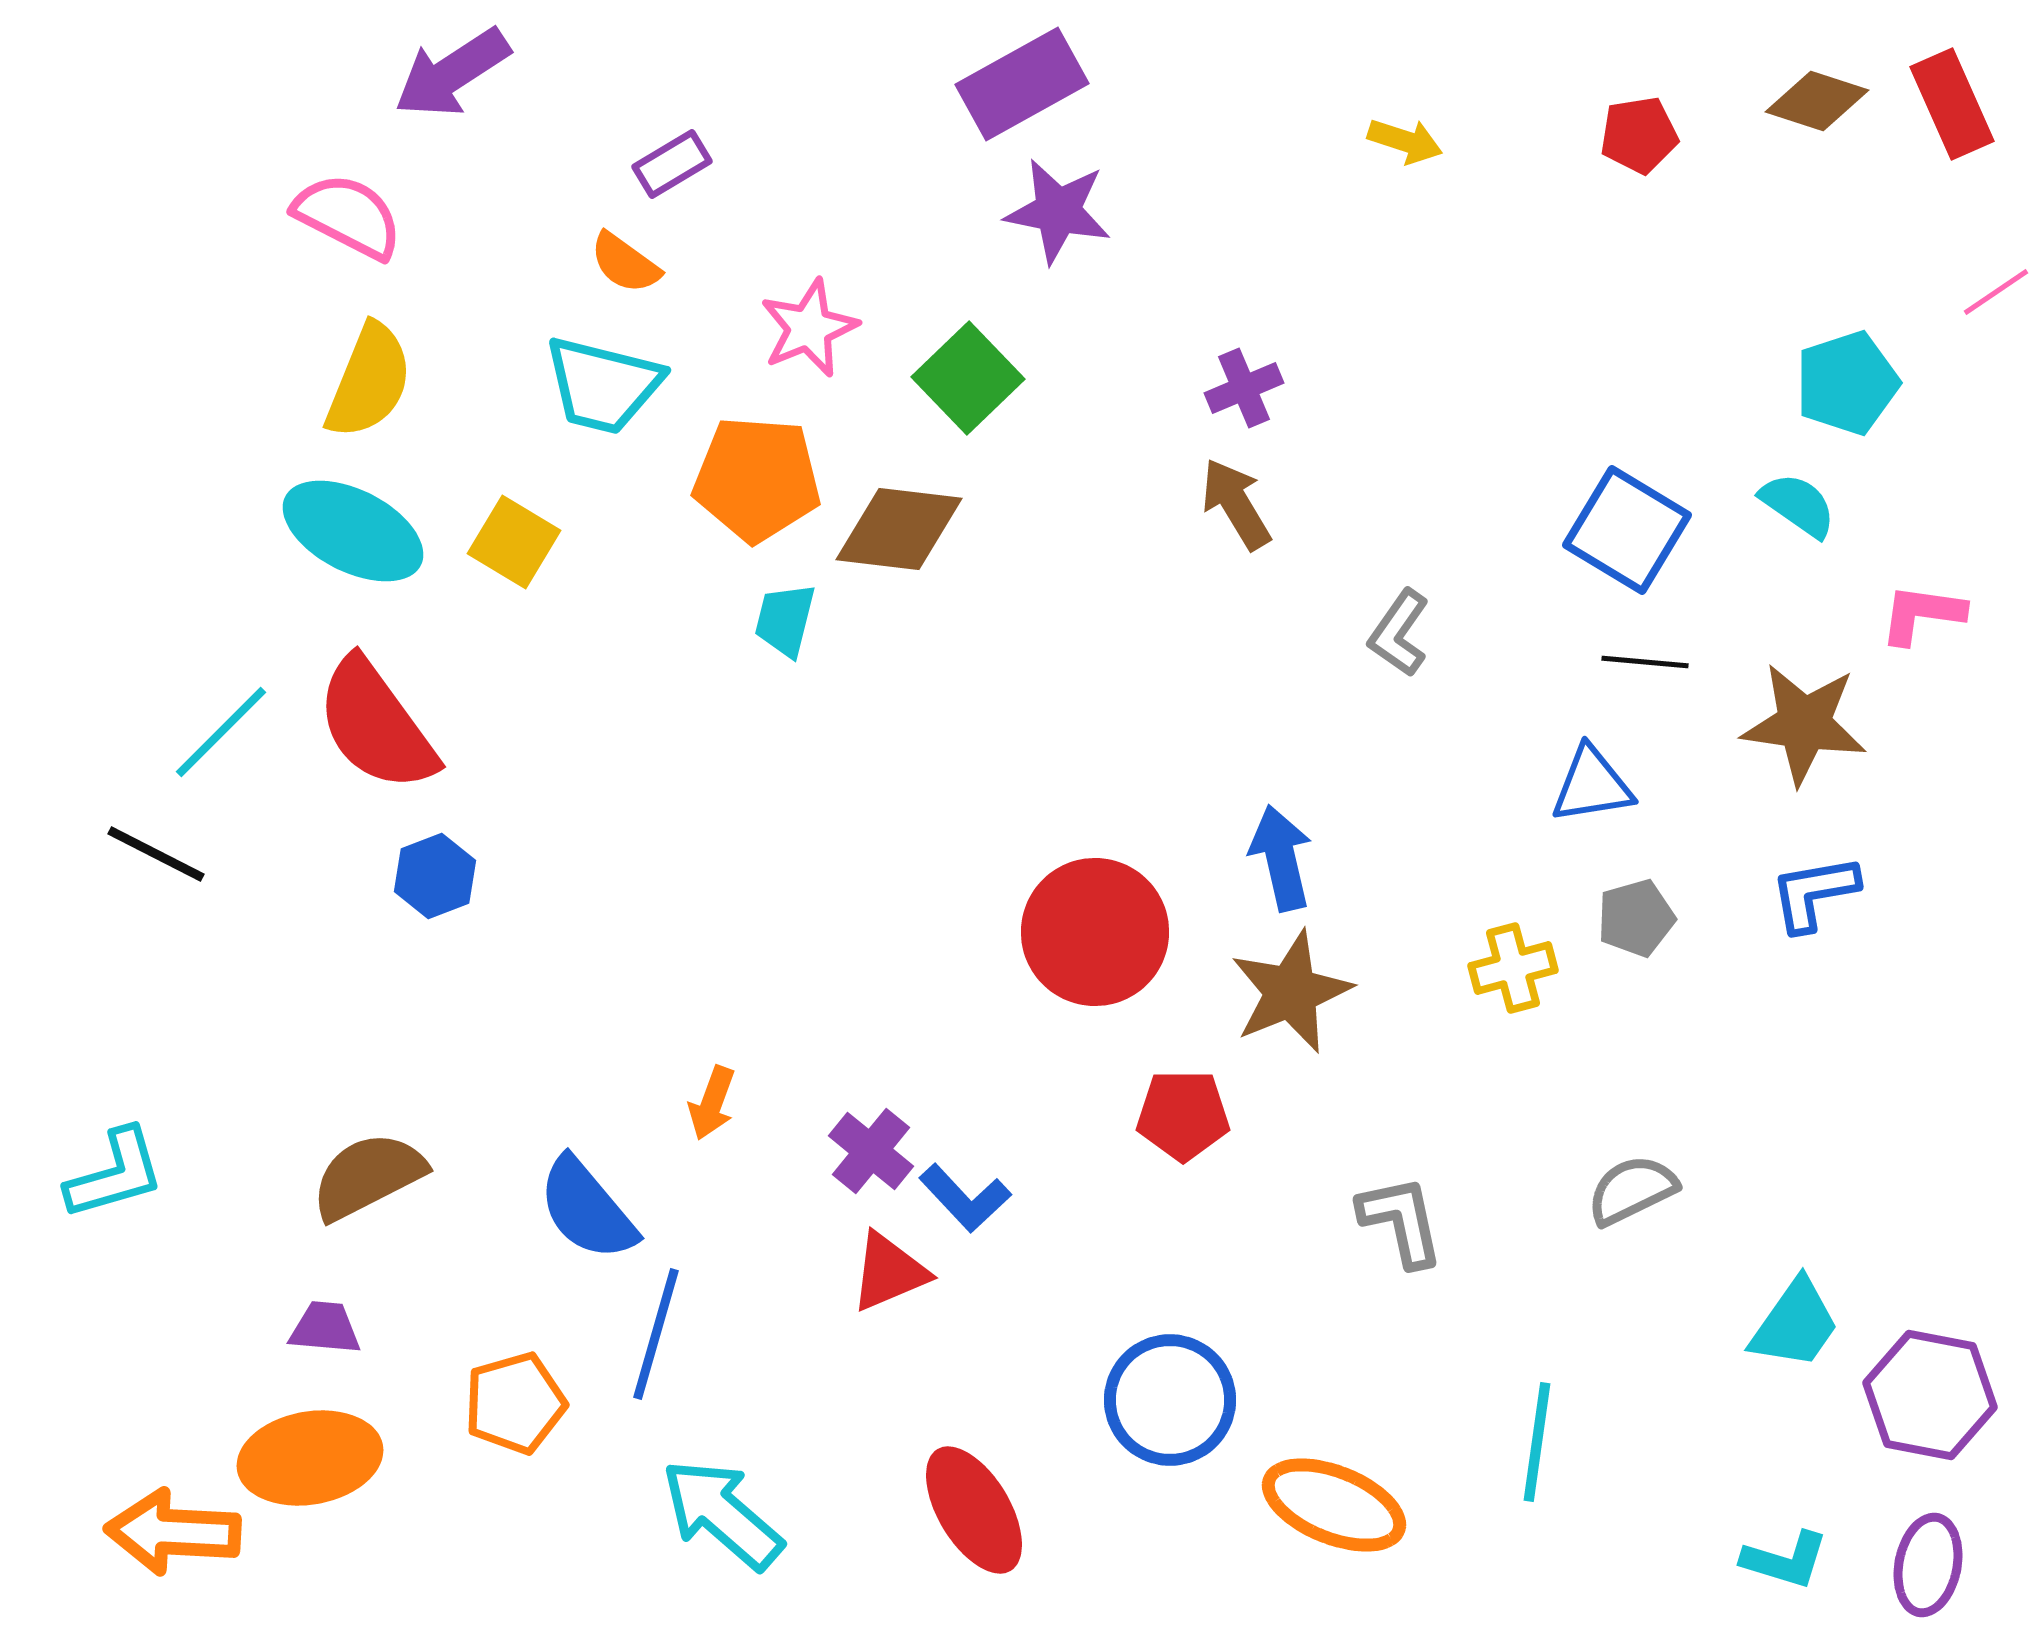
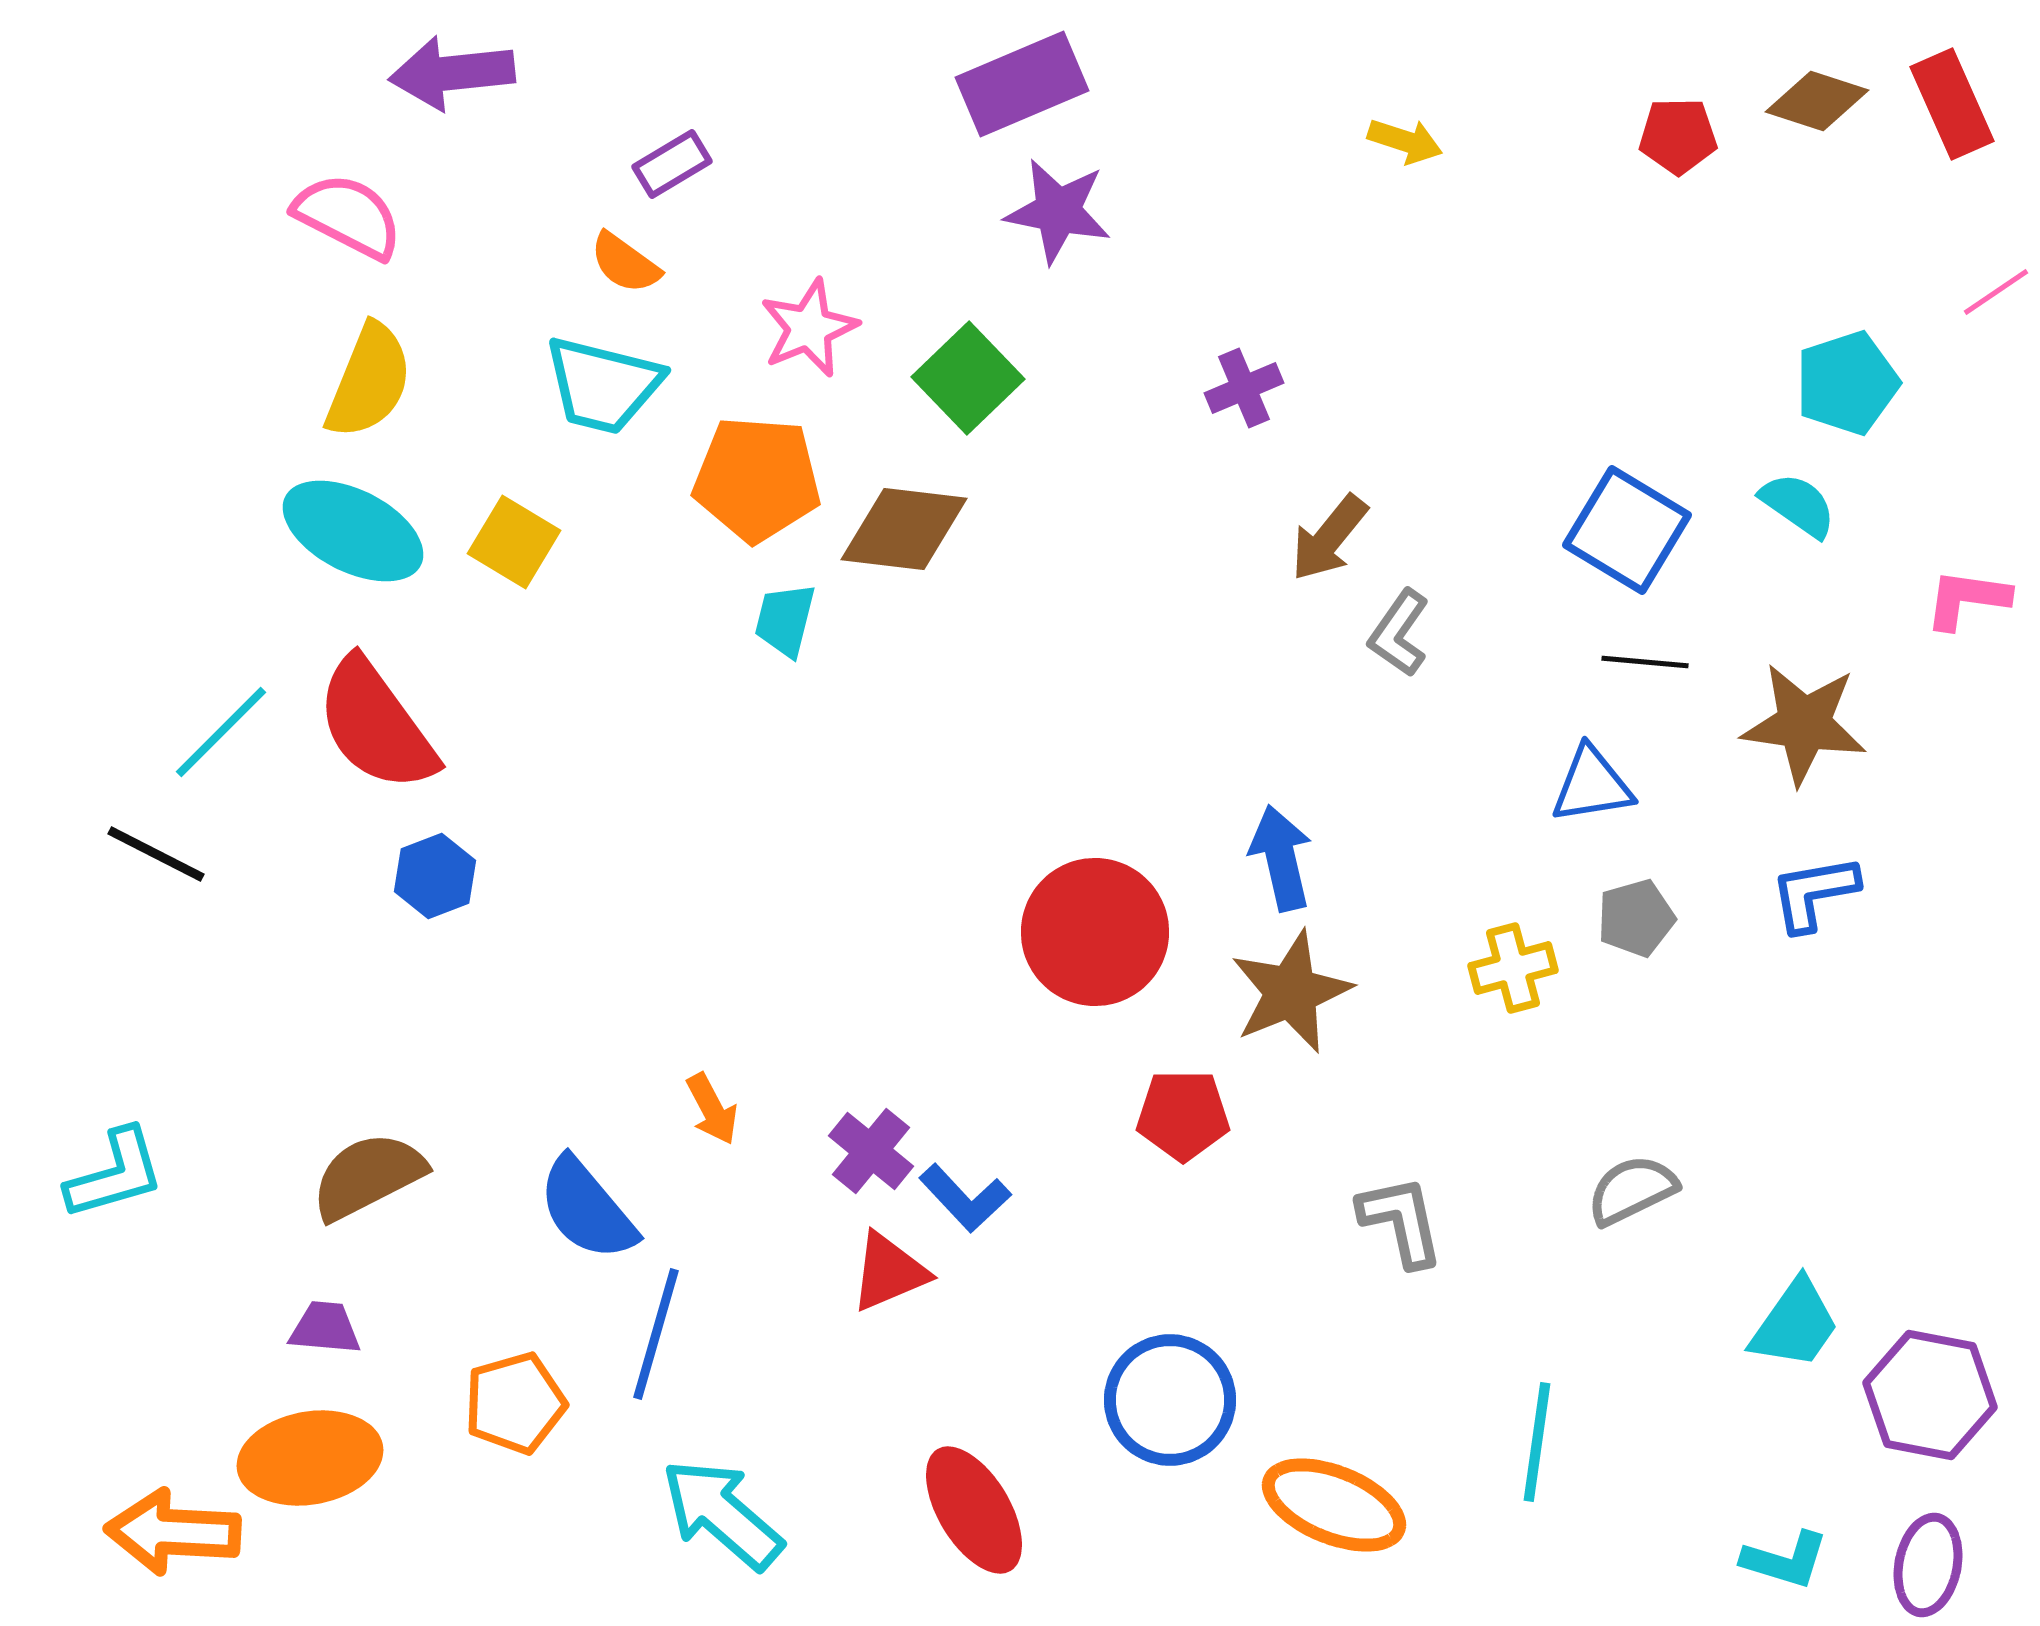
purple arrow at (452, 73): rotated 27 degrees clockwise
purple rectangle at (1022, 84): rotated 6 degrees clockwise
red pentagon at (1639, 135): moved 39 px right, 1 px down; rotated 8 degrees clockwise
brown arrow at (1236, 504): moved 93 px right, 34 px down; rotated 110 degrees counterclockwise
brown diamond at (899, 529): moved 5 px right
pink L-shape at (1922, 614): moved 45 px right, 15 px up
orange arrow at (712, 1103): moved 6 px down; rotated 48 degrees counterclockwise
